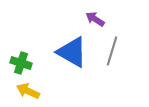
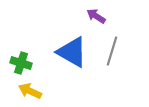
purple arrow: moved 1 px right, 3 px up
yellow arrow: moved 2 px right
